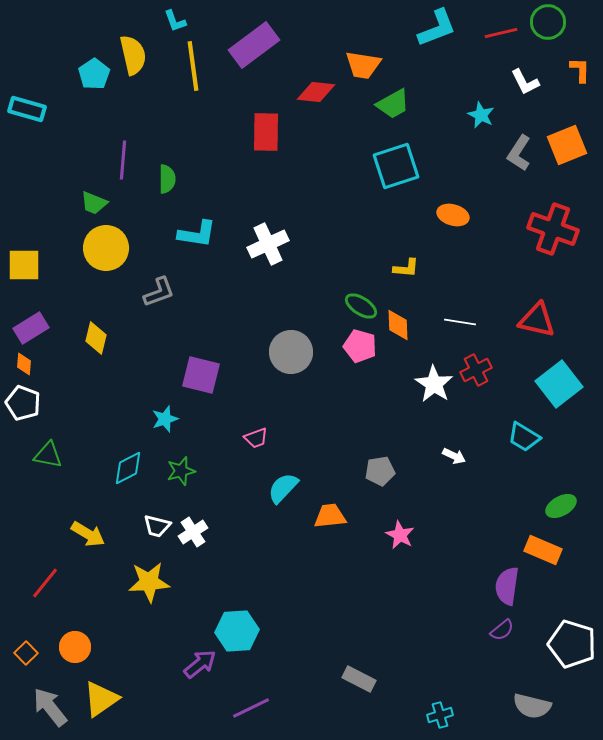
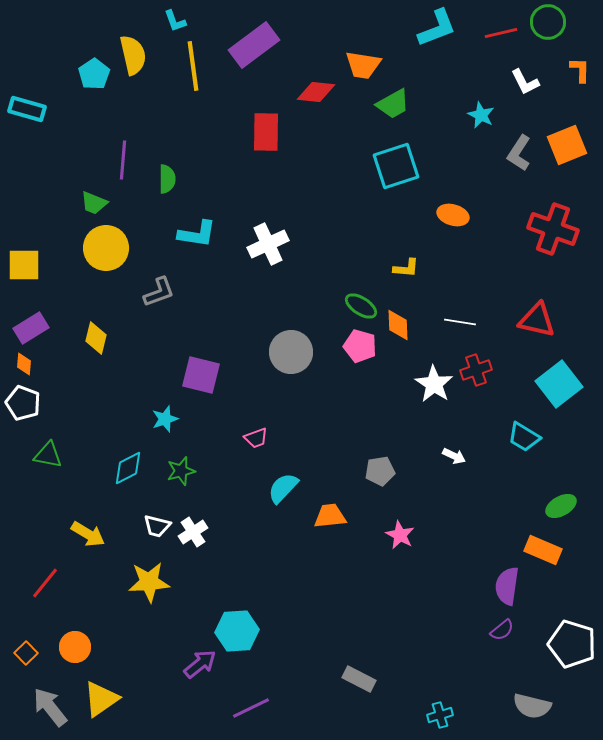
red cross at (476, 370): rotated 8 degrees clockwise
